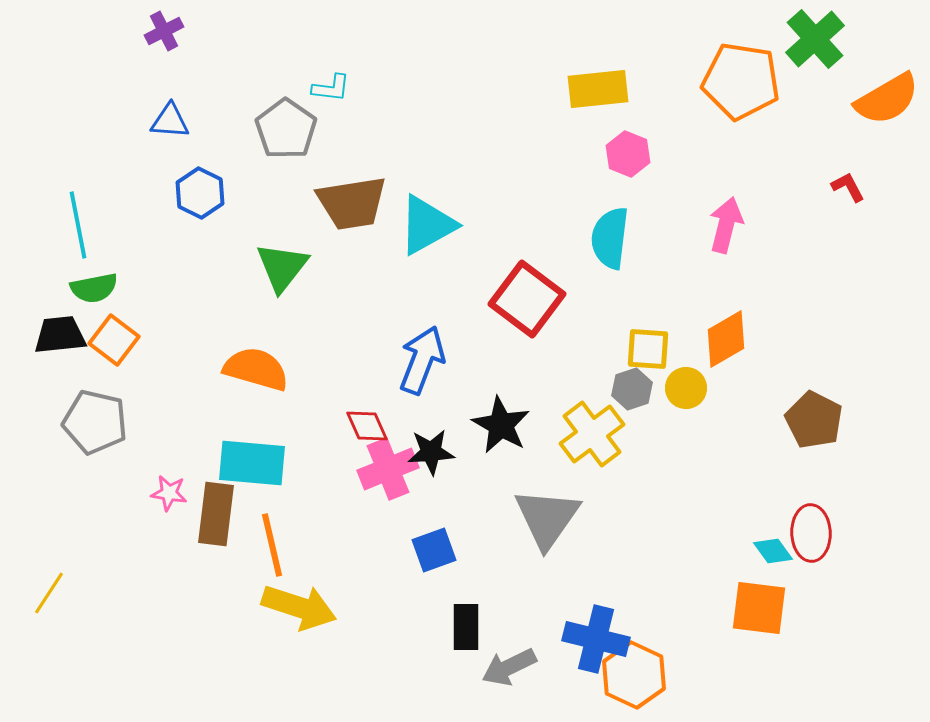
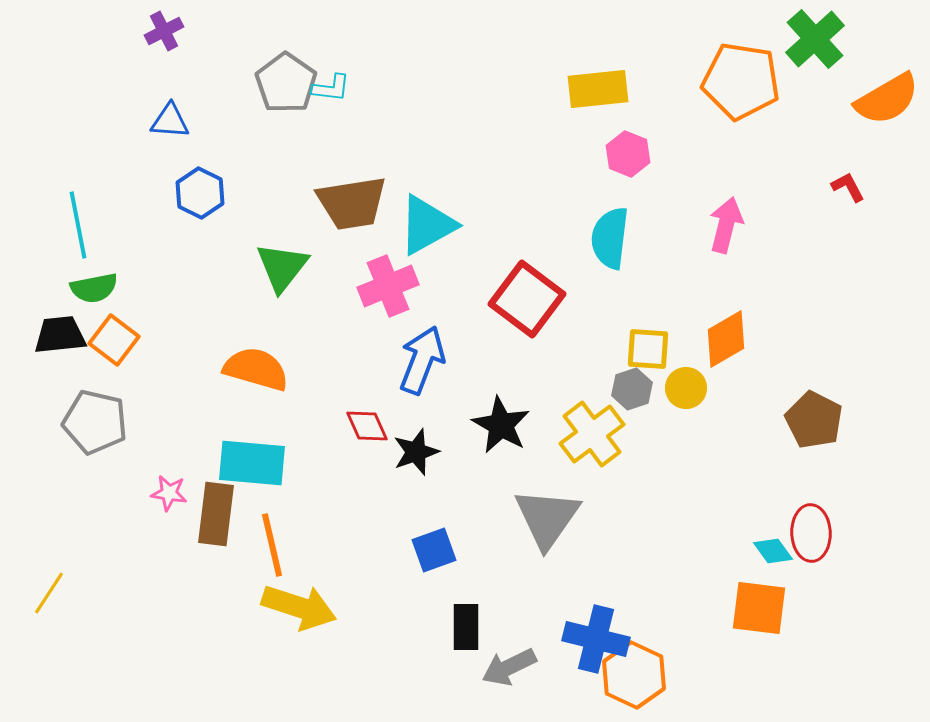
gray pentagon at (286, 129): moved 46 px up
black star at (431, 452): moved 15 px left; rotated 15 degrees counterclockwise
pink cross at (388, 469): moved 183 px up
